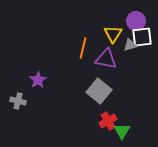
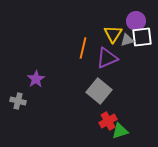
gray triangle: moved 3 px left, 5 px up
purple triangle: moved 1 px right, 1 px up; rotated 35 degrees counterclockwise
purple star: moved 2 px left, 1 px up
green triangle: moved 2 px left; rotated 42 degrees clockwise
